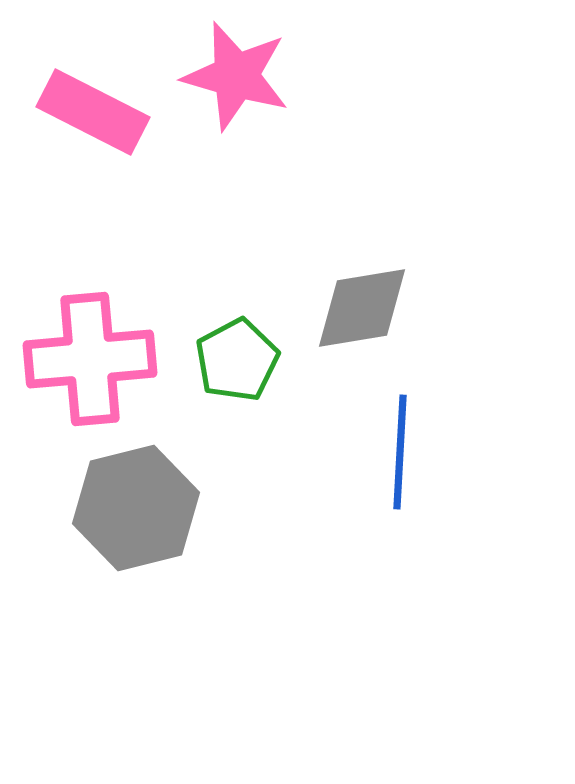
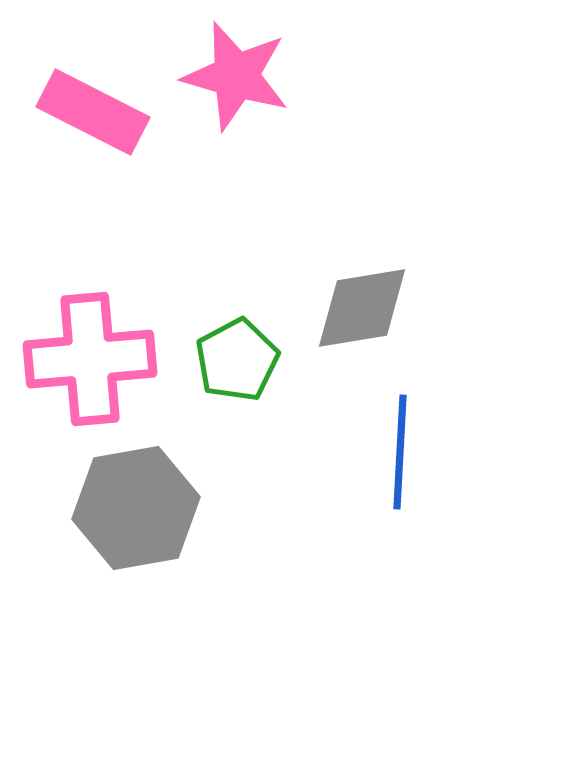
gray hexagon: rotated 4 degrees clockwise
